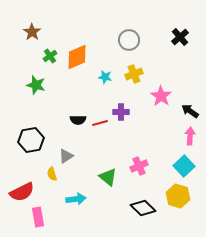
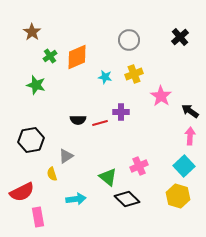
black diamond: moved 16 px left, 9 px up
